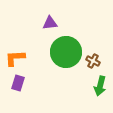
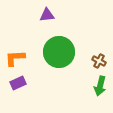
purple triangle: moved 3 px left, 8 px up
green circle: moved 7 px left
brown cross: moved 6 px right
purple rectangle: rotated 49 degrees clockwise
